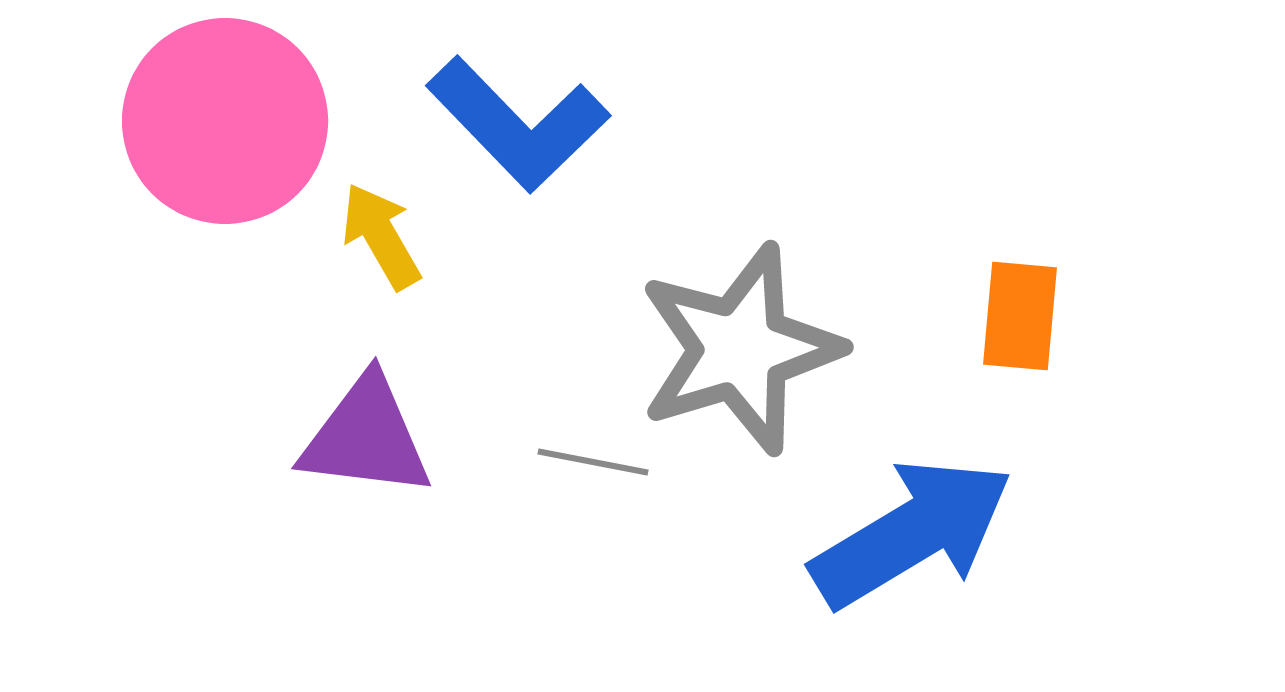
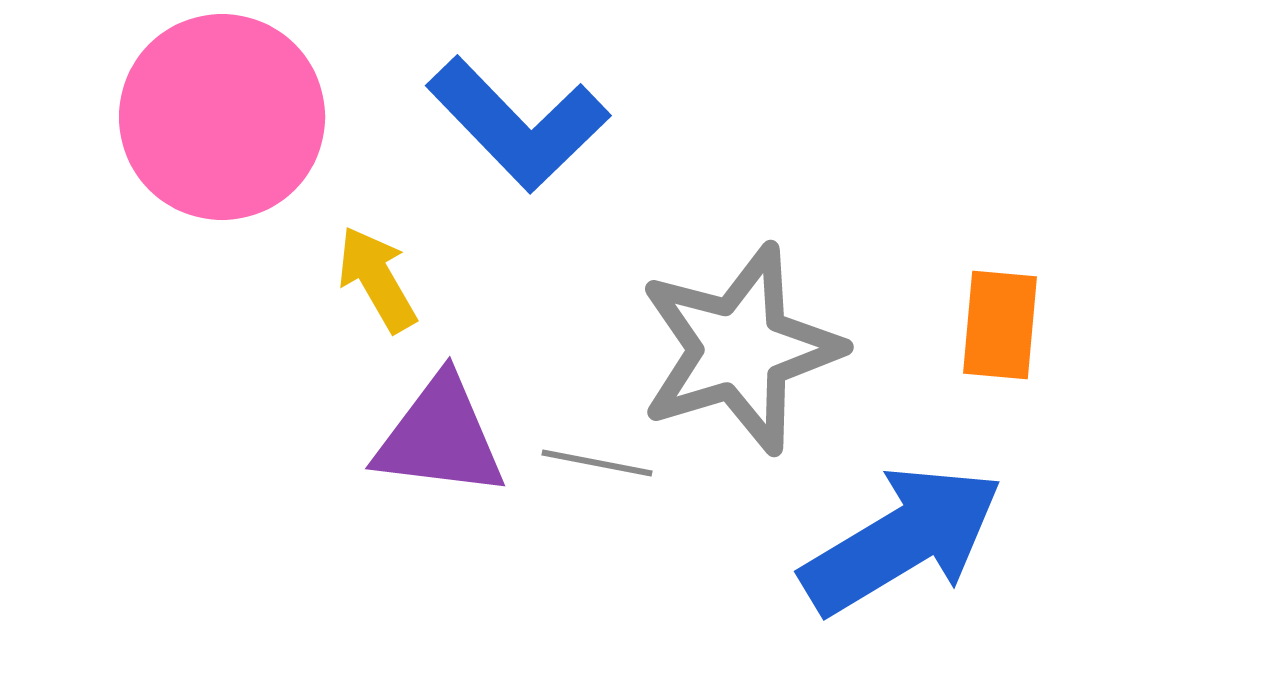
pink circle: moved 3 px left, 4 px up
yellow arrow: moved 4 px left, 43 px down
orange rectangle: moved 20 px left, 9 px down
purple triangle: moved 74 px right
gray line: moved 4 px right, 1 px down
blue arrow: moved 10 px left, 7 px down
